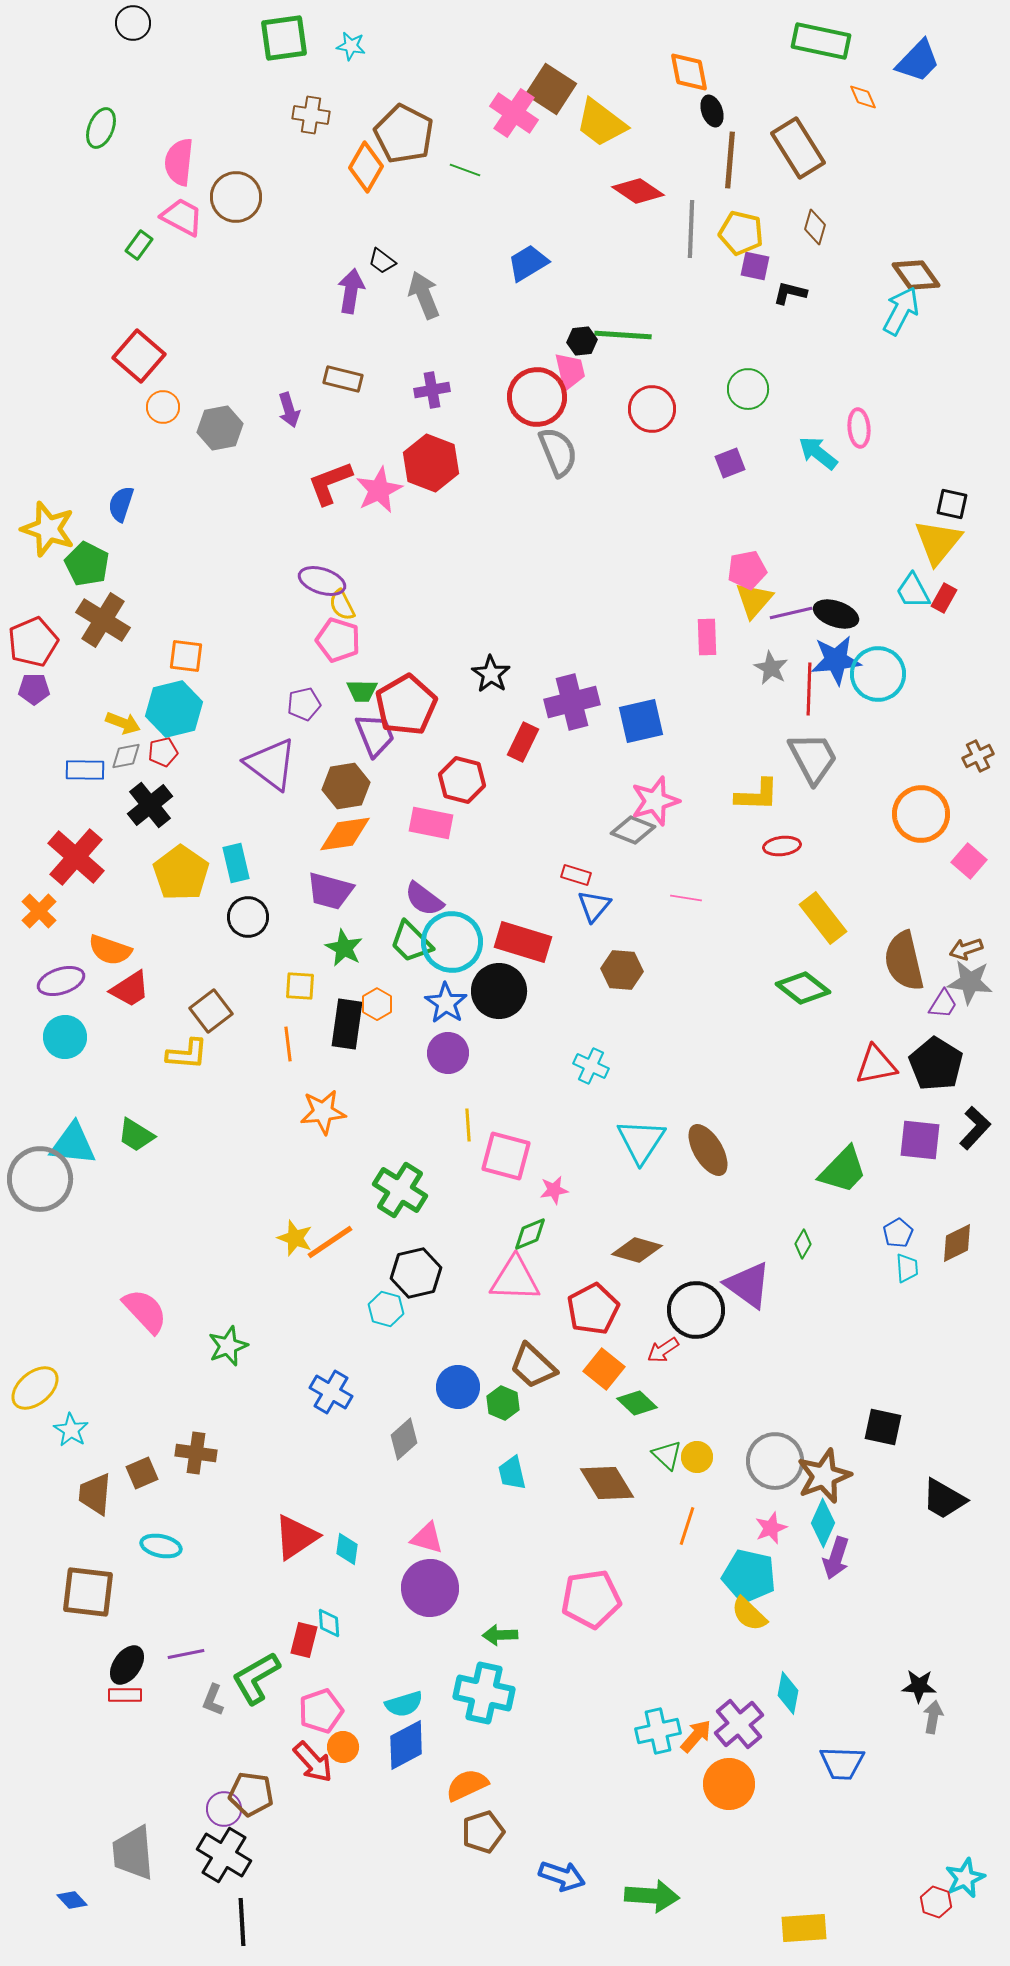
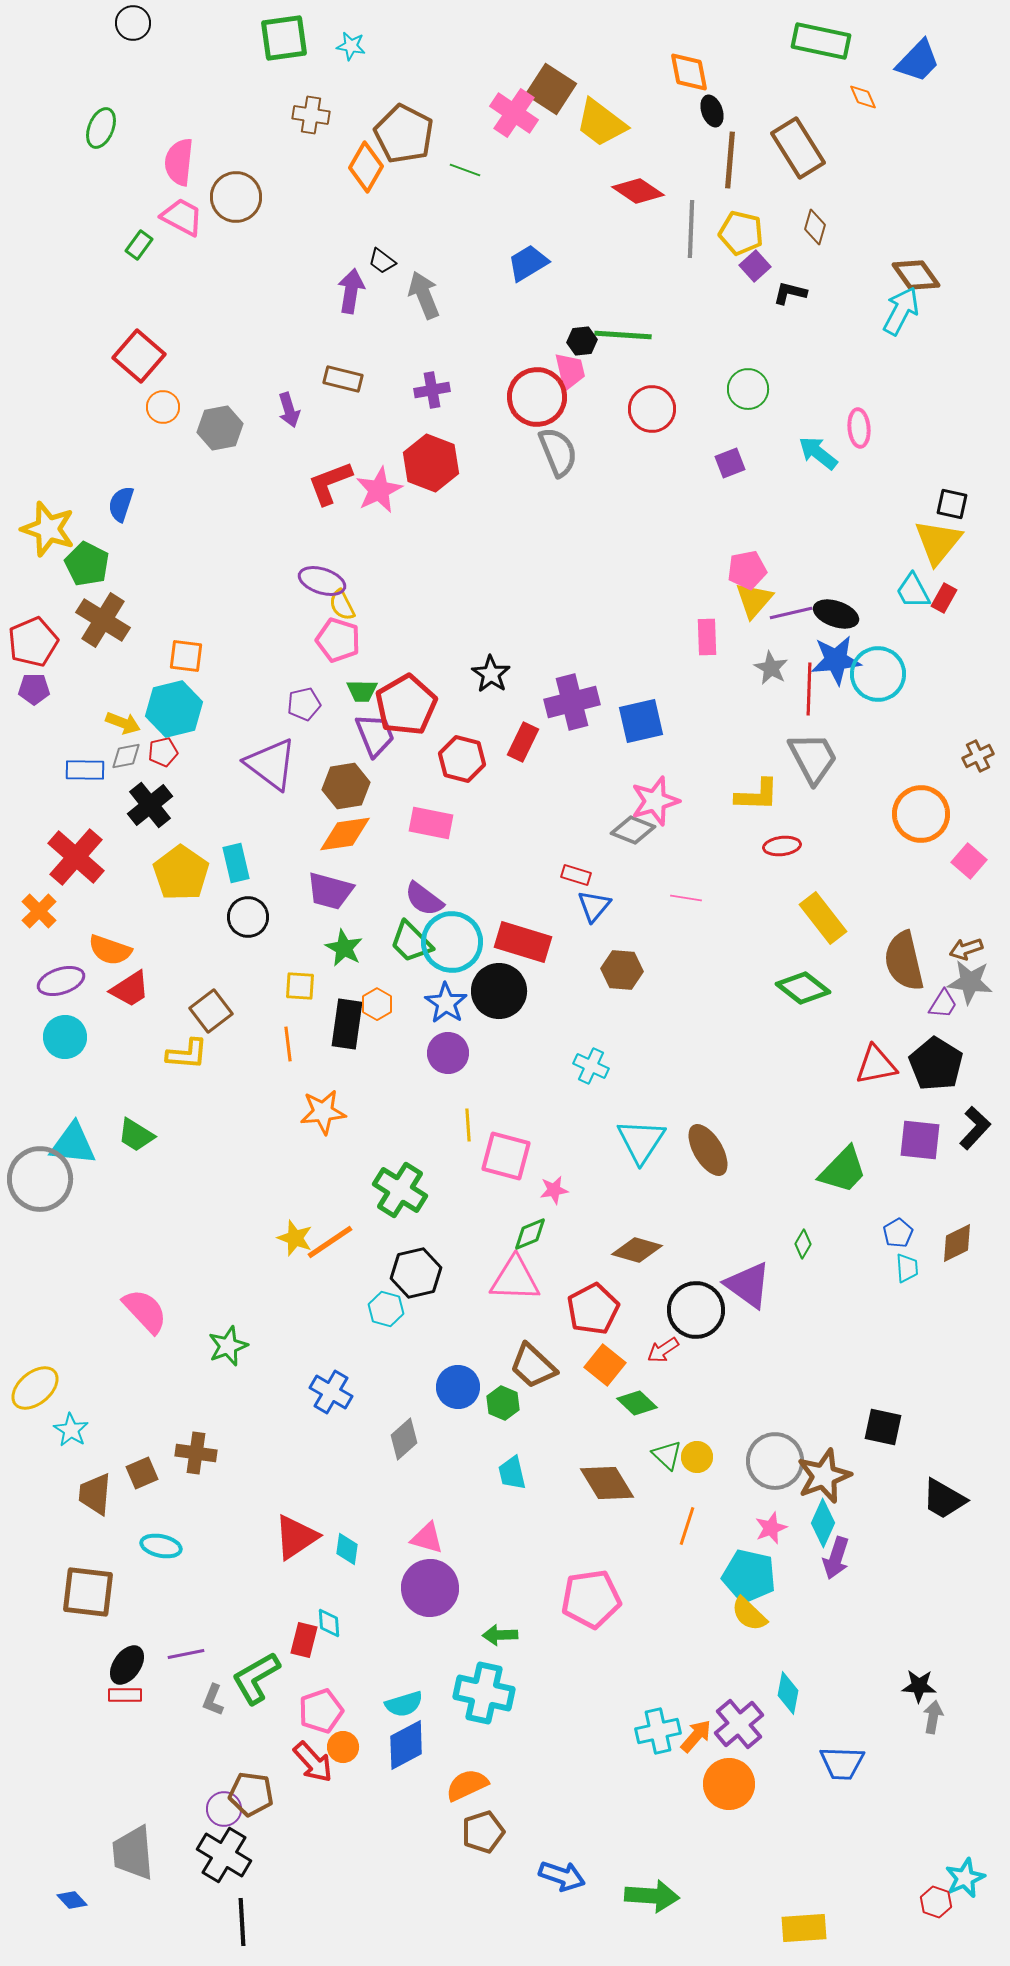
purple square at (755, 266): rotated 36 degrees clockwise
red hexagon at (462, 780): moved 21 px up
orange square at (604, 1369): moved 1 px right, 4 px up
